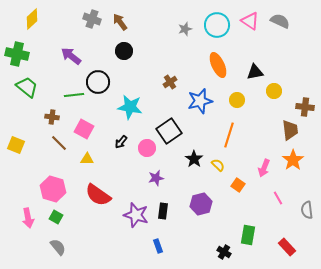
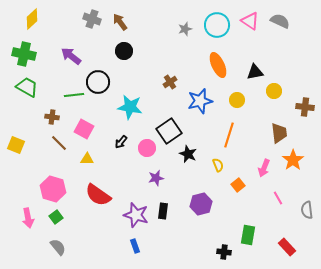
green cross at (17, 54): moved 7 px right
green trapezoid at (27, 87): rotated 10 degrees counterclockwise
brown trapezoid at (290, 130): moved 11 px left, 3 px down
black star at (194, 159): moved 6 px left, 5 px up; rotated 12 degrees counterclockwise
yellow semicircle at (218, 165): rotated 24 degrees clockwise
orange square at (238, 185): rotated 16 degrees clockwise
green square at (56, 217): rotated 24 degrees clockwise
blue rectangle at (158, 246): moved 23 px left
black cross at (224, 252): rotated 24 degrees counterclockwise
